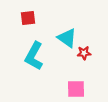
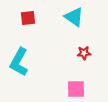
cyan triangle: moved 7 px right, 21 px up
cyan L-shape: moved 15 px left, 6 px down
